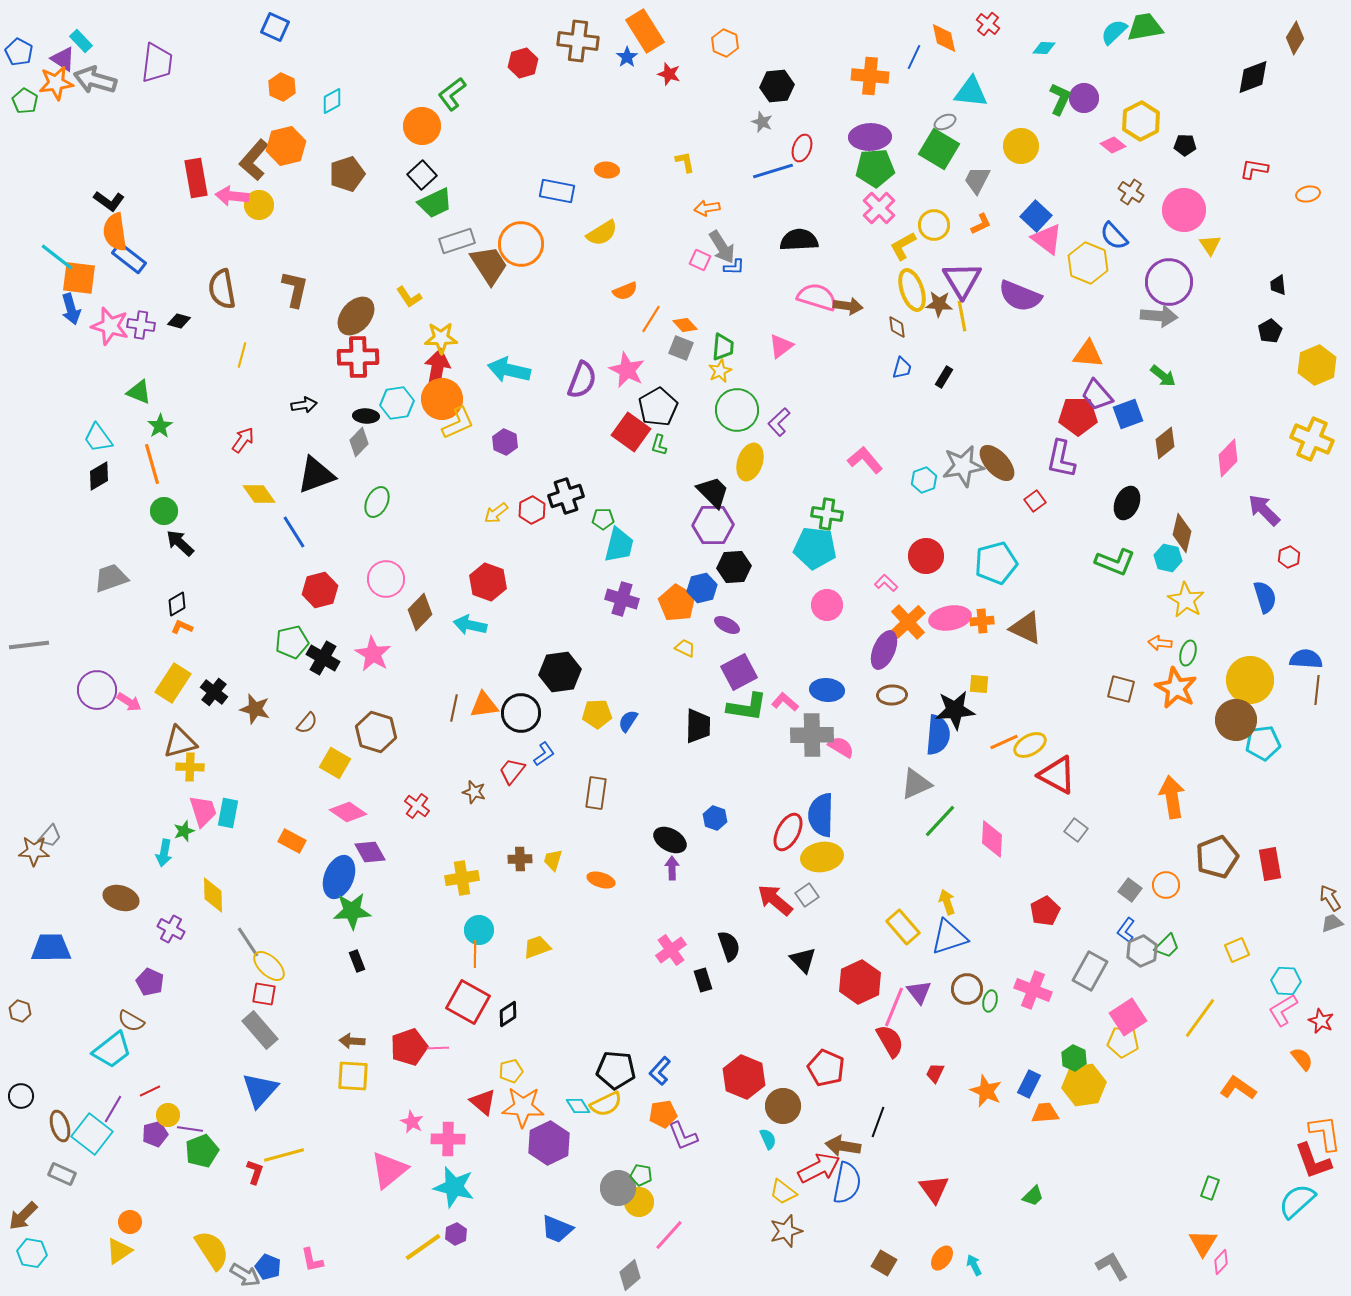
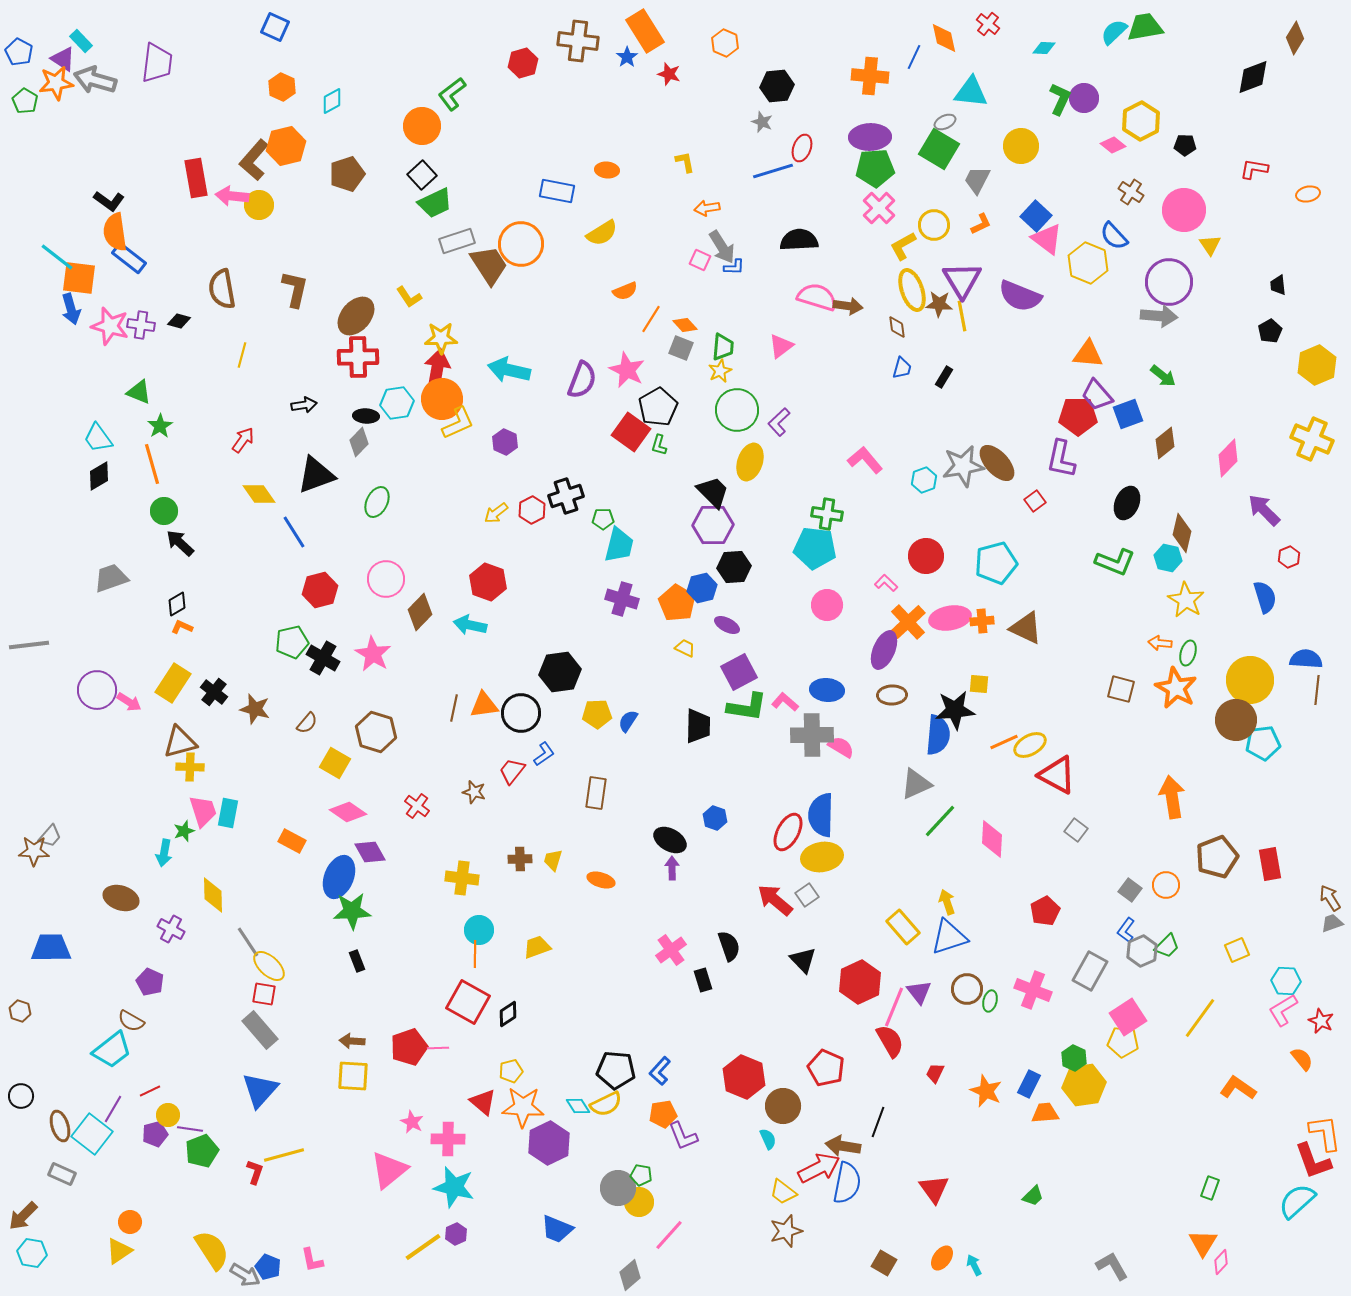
yellow cross at (462, 878): rotated 16 degrees clockwise
